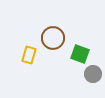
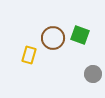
green square: moved 19 px up
